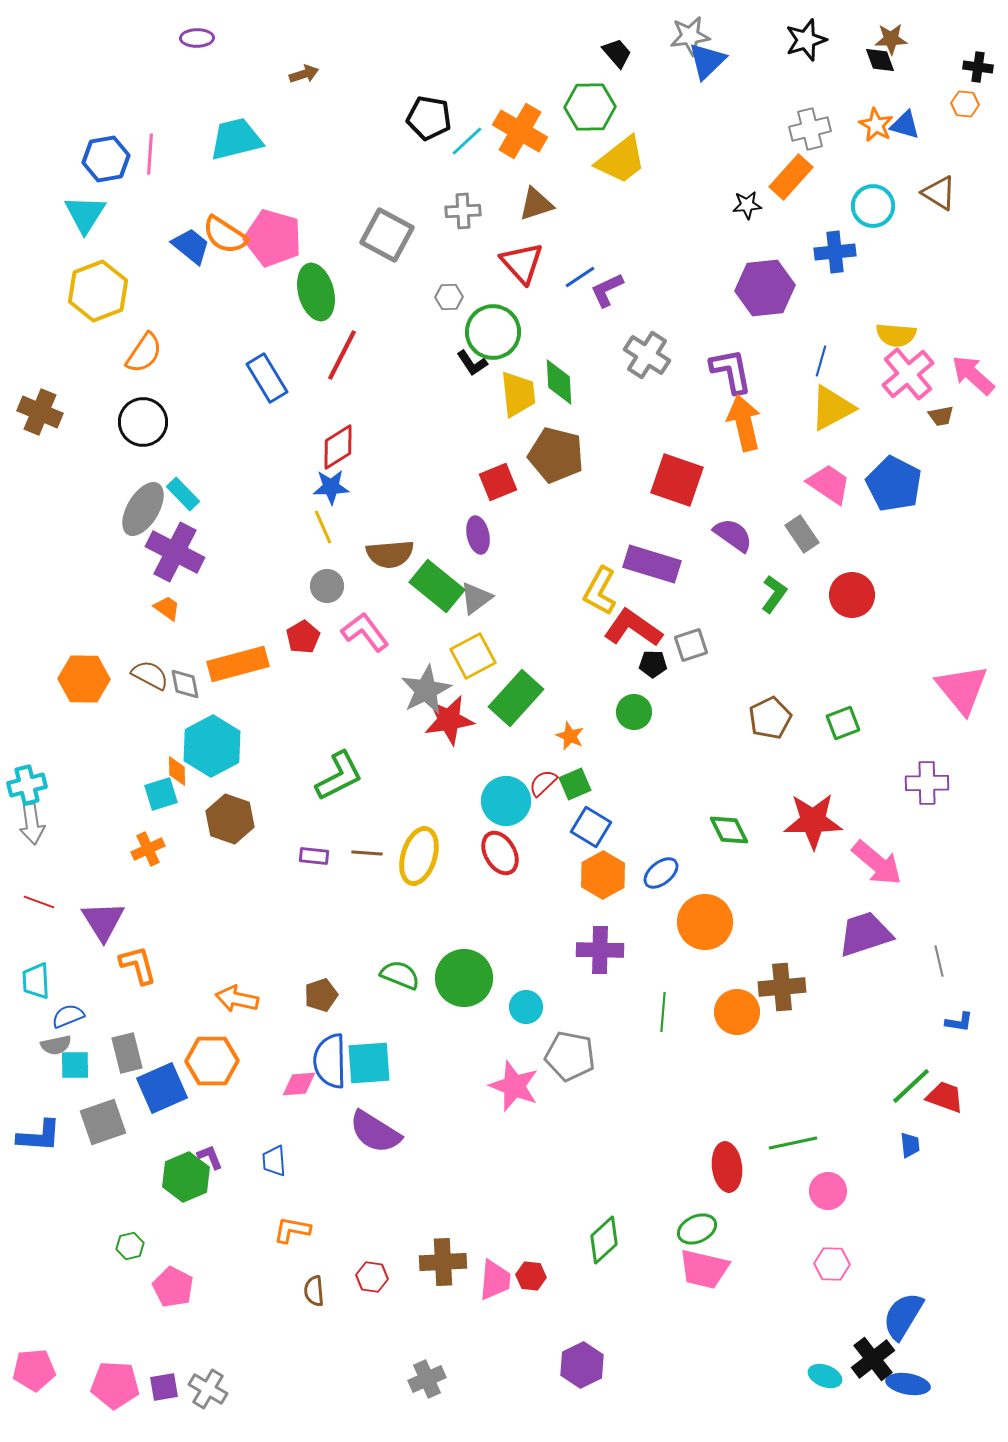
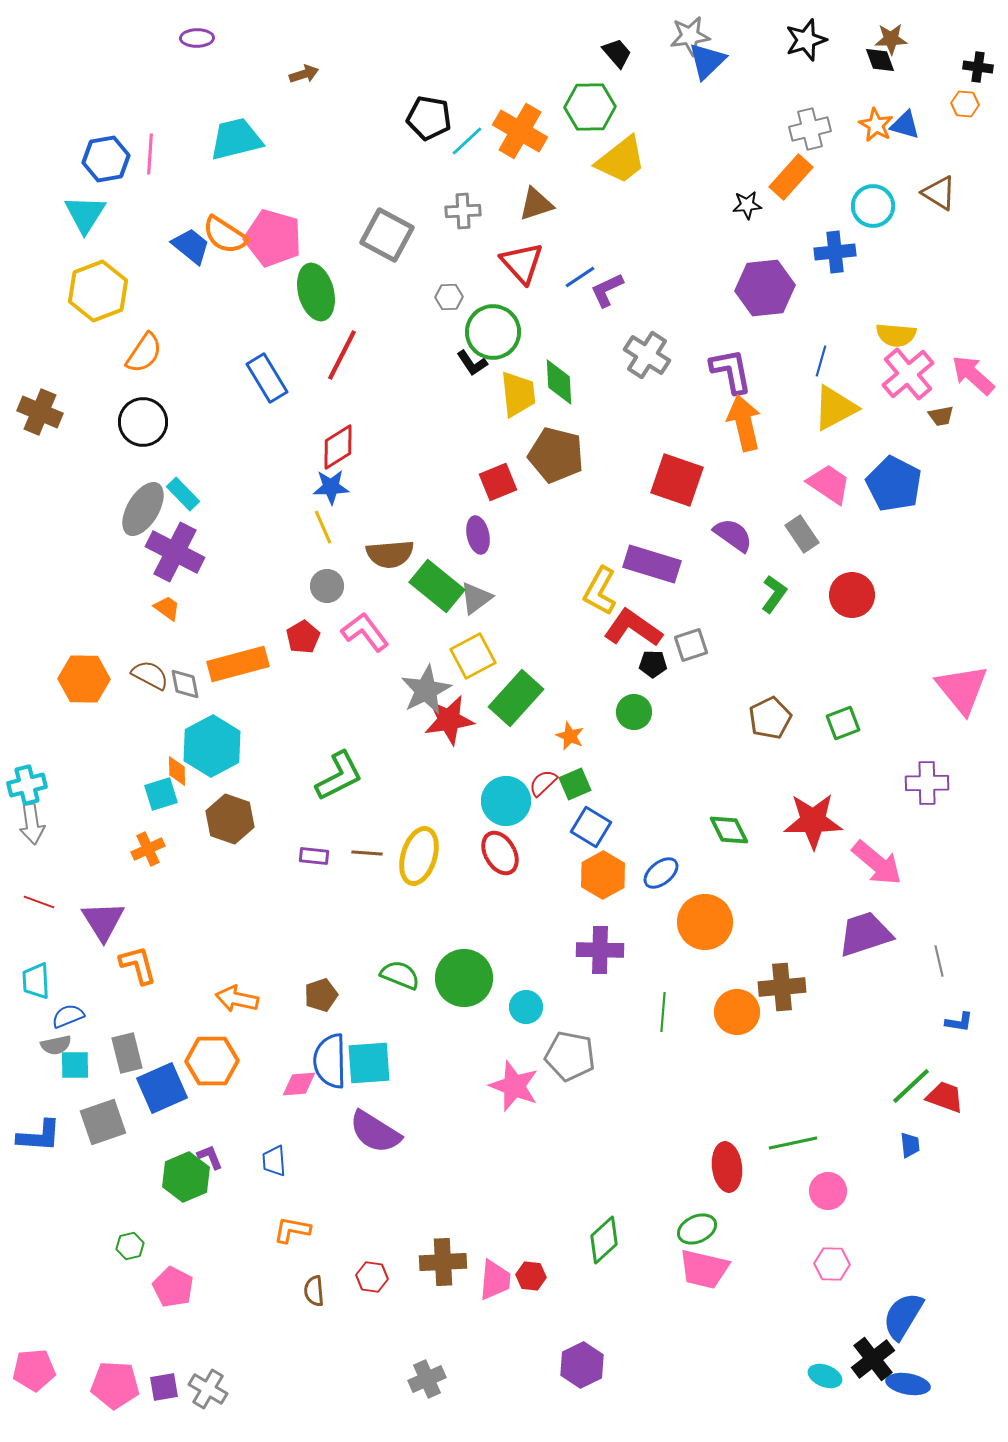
yellow triangle at (832, 408): moved 3 px right
